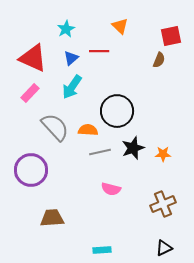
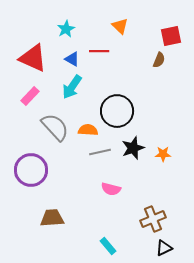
blue triangle: moved 1 px right, 1 px down; rotated 49 degrees counterclockwise
pink rectangle: moved 3 px down
brown cross: moved 10 px left, 15 px down
cyan rectangle: moved 6 px right, 4 px up; rotated 54 degrees clockwise
